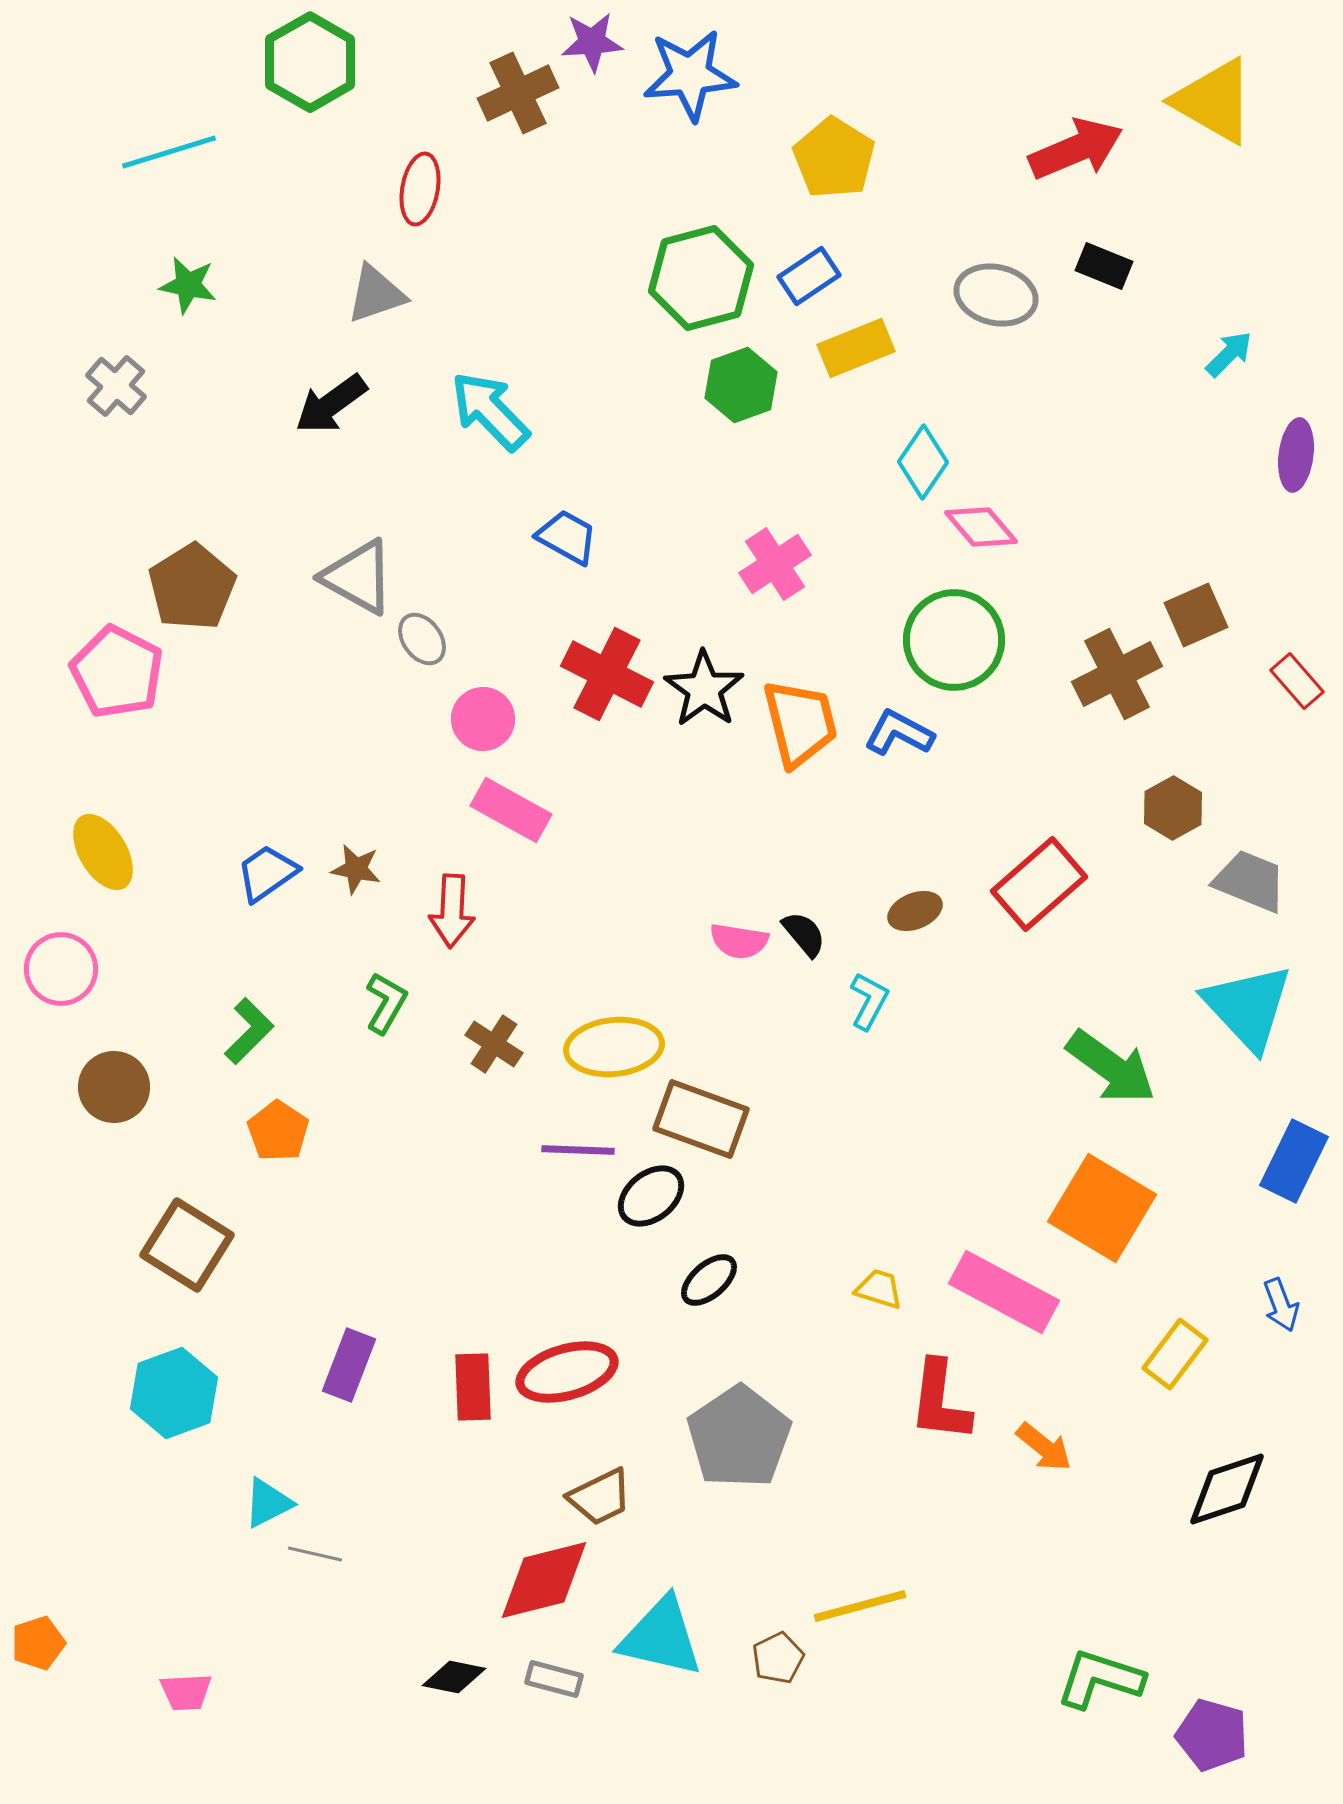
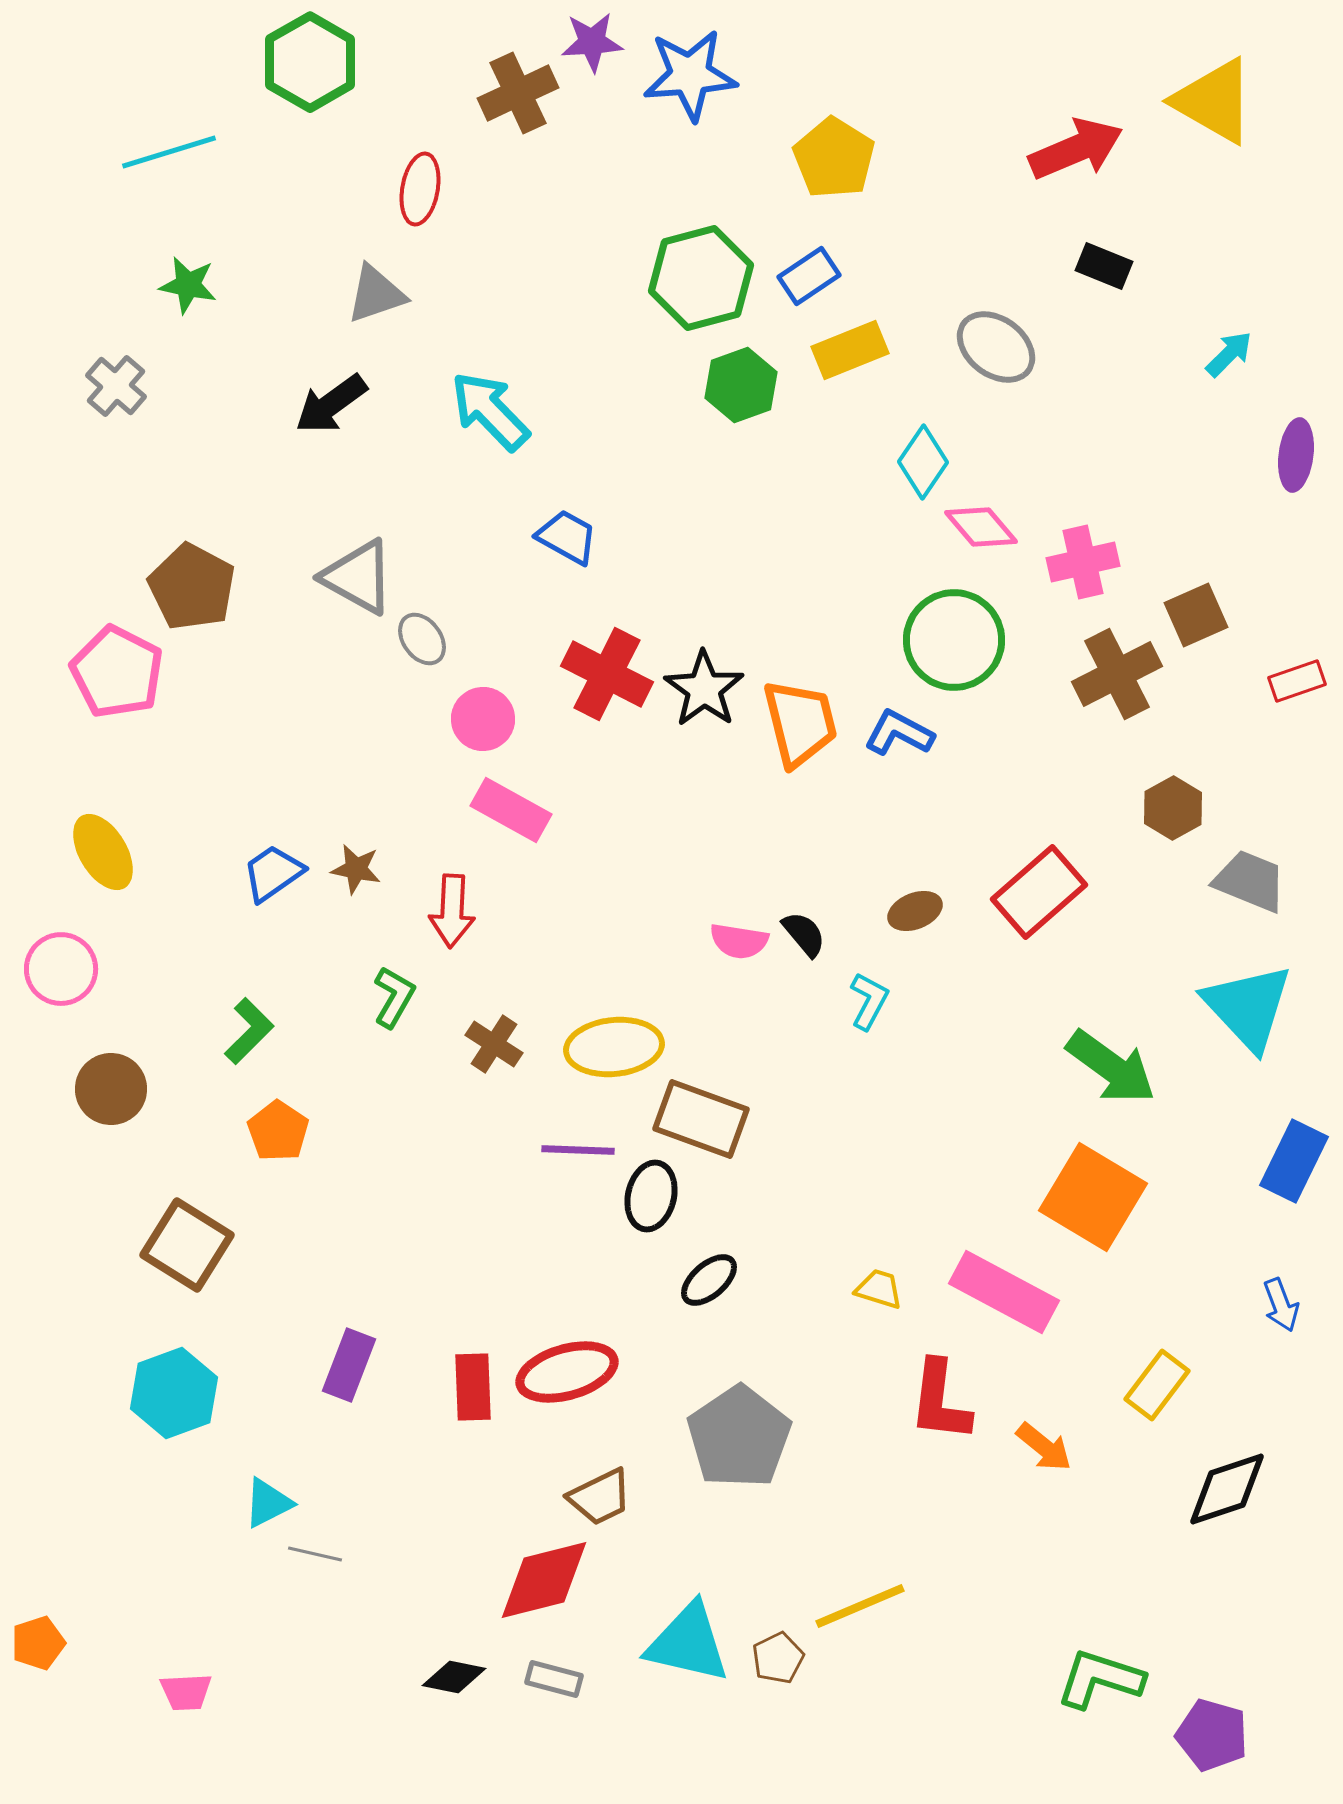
gray ellipse at (996, 295): moved 52 px down; rotated 24 degrees clockwise
yellow rectangle at (856, 348): moved 6 px left, 2 px down
pink cross at (775, 564): moved 308 px right, 2 px up; rotated 20 degrees clockwise
brown pentagon at (192, 587): rotated 12 degrees counterclockwise
red rectangle at (1297, 681): rotated 68 degrees counterclockwise
blue trapezoid at (267, 873): moved 6 px right
red rectangle at (1039, 884): moved 8 px down
green L-shape at (386, 1003): moved 8 px right, 6 px up
brown circle at (114, 1087): moved 3 px left, 2 px down
black ellipse at (651, 1196): rotated 38 degrees counterclockwise
orange square at (1102, 1208): moved 9 px left, 11 px up
yellow rectangle at (1175, 1354): moved 18 px left, 31 px down
yellow line at (860, 1606): rotated 8 degrees counterclockwise
cyan triangle at (661, 1637): moved 27 px right, 6 px down
